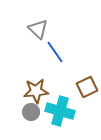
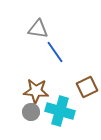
gray triangle: rotated 35 degrees counterclockwise
brown star: rotated 10 degrees clockwise
